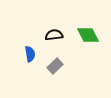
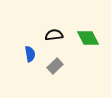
green diamond: moved 3 px down
